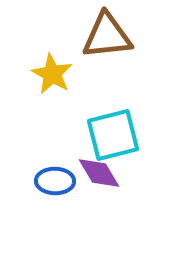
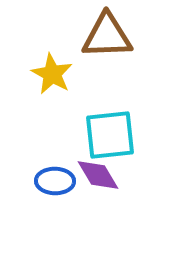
brown triangle: rotated 4 degrees clockwise
cyan square: moved 3 px left; rotated 8 degrees clockwise
purple diamond: moved 1 px left, 2 px down
